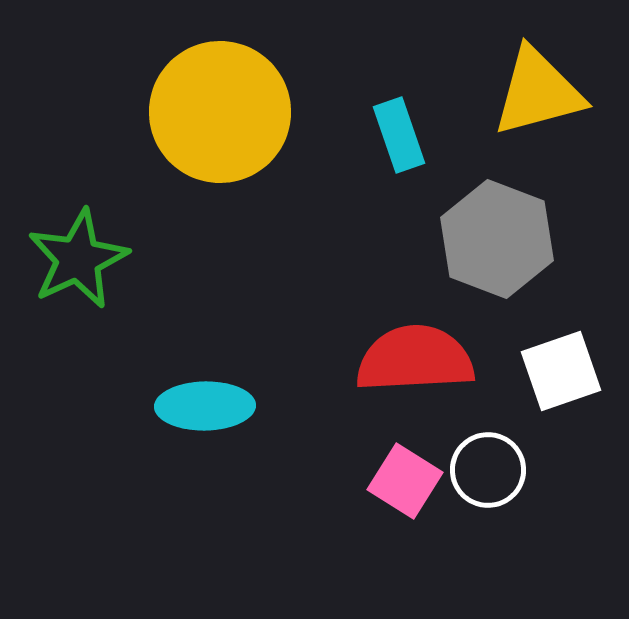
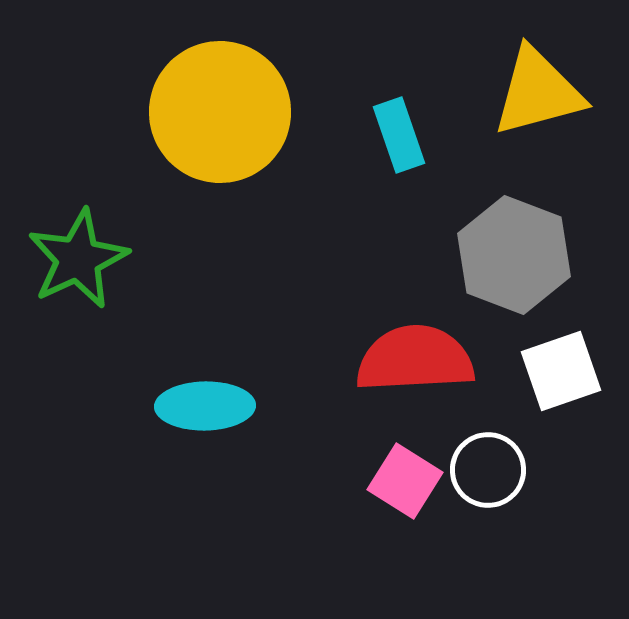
gray hexagon: moved 17 px right, 16 px down
